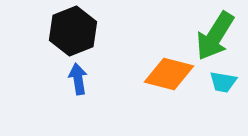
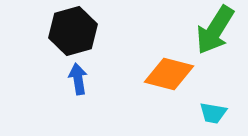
black hexagon: rotated 6 degrees clockwise
green arrow: moved 6 px up
cyan trapezoid: moved 10 px left, 31 px down
